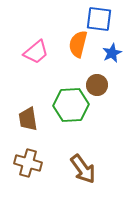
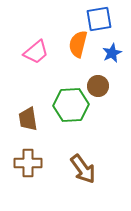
blue square: rotated 16 degrees counterclockwise
brown circle: moved 1 px right, 1 px down
brown cross: rotated 16 degrees counterclockwise
